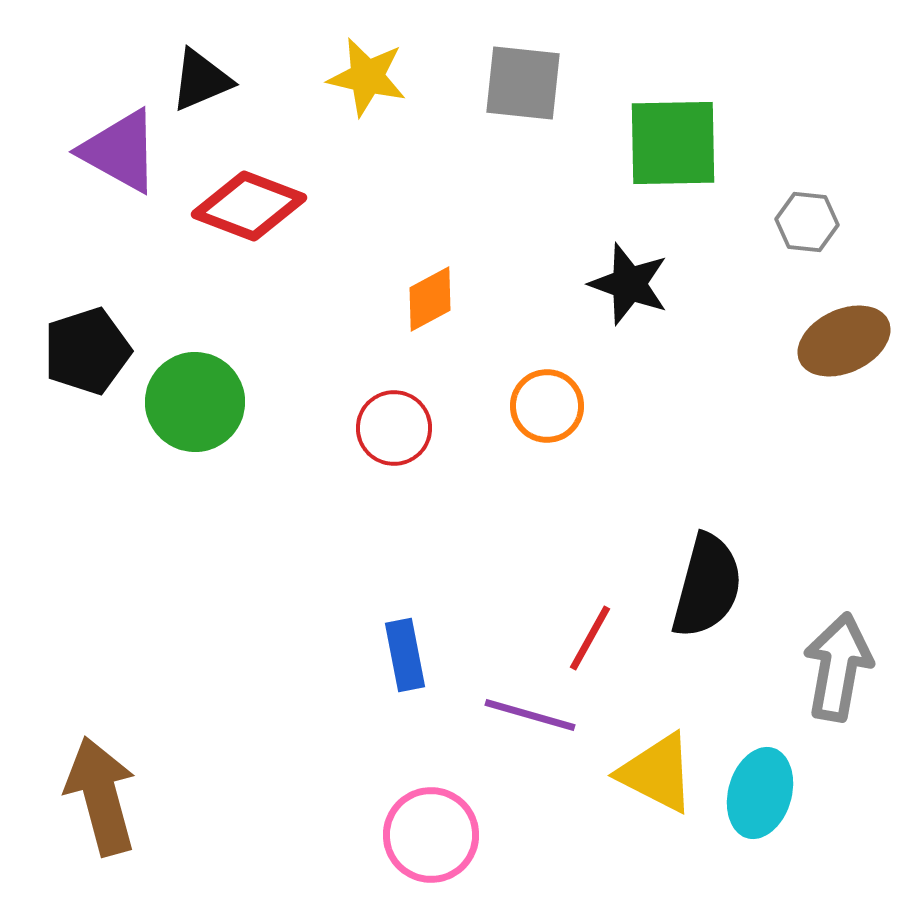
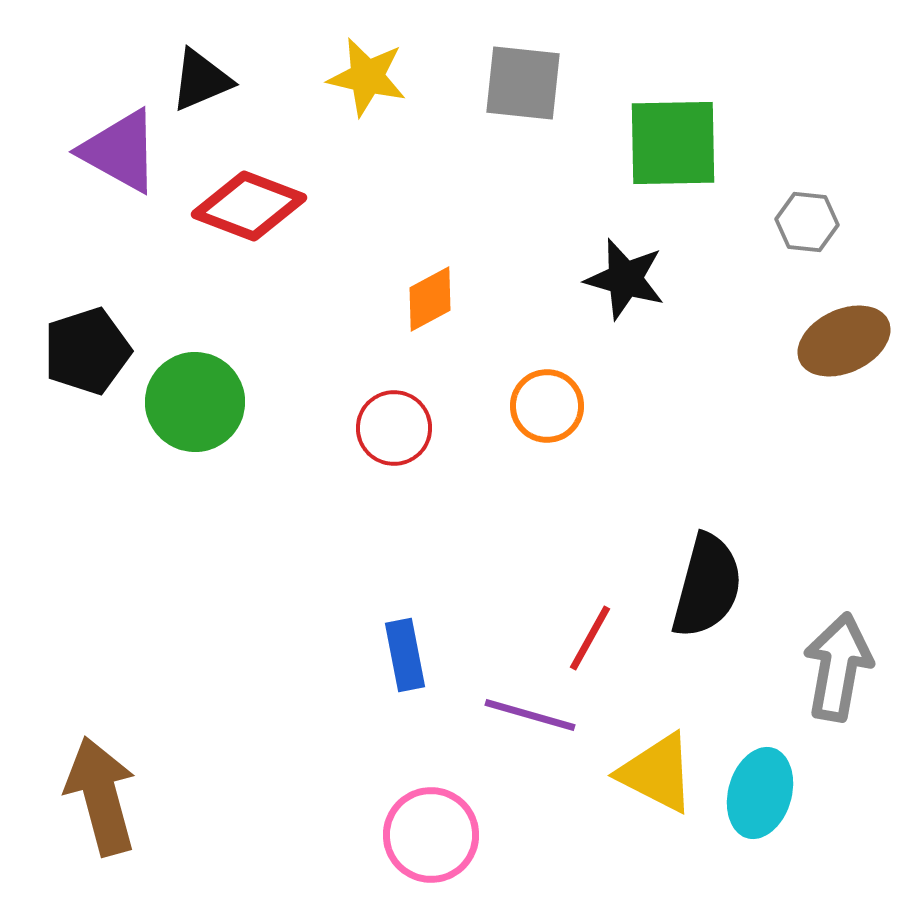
black star: moved 4 px left, 5 px up; rotated 4 degrees counterclockwise
